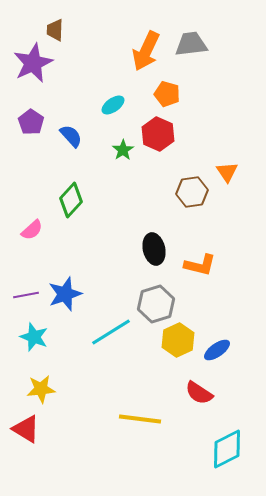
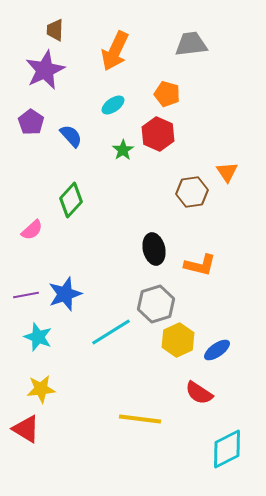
orange arrow: moved 31 px left
purple star: moved 12 px right, 7 px down
cyan star: moved 4 px right
